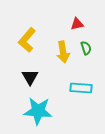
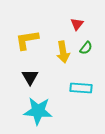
red triangle: rotated 40 degrees counterclockwise
yellow L-shape: rotated 40 degrees clockwise
green semicircle: rotated 56 degrees clockwise
